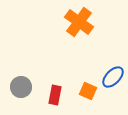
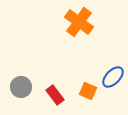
red rectangle: rotated 48 degrees counterclockwise
